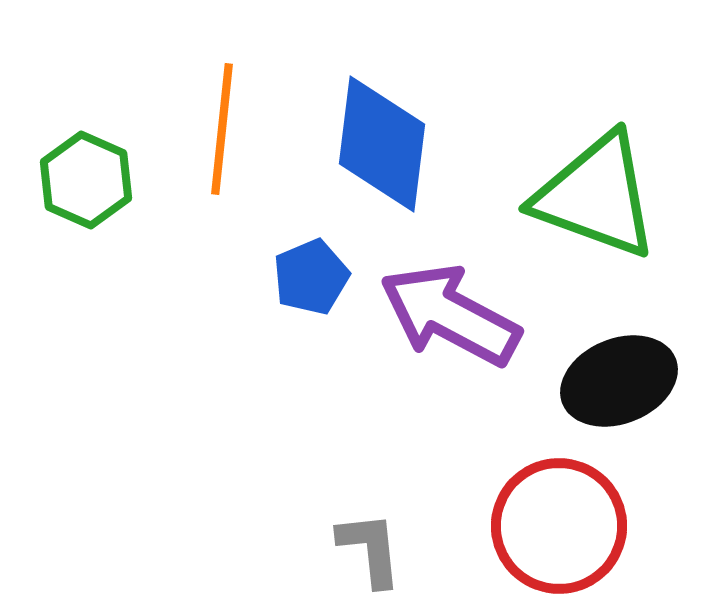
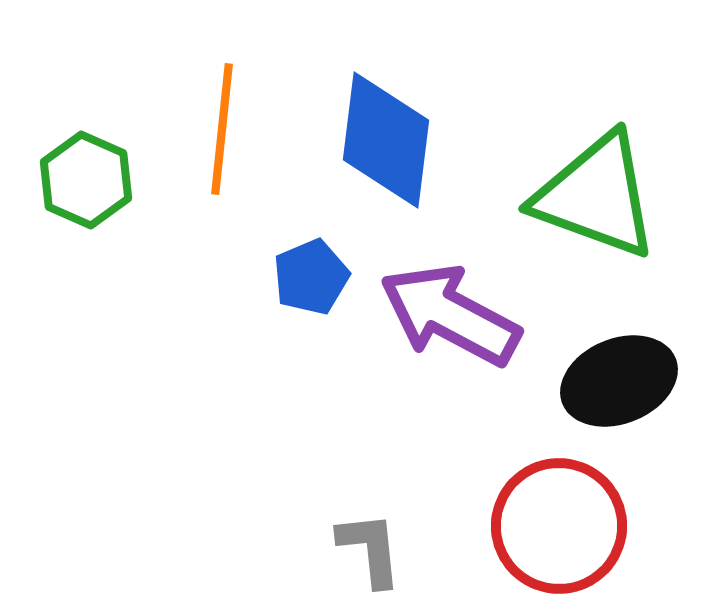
blue diamond: moved 4 px right, 4 px up
